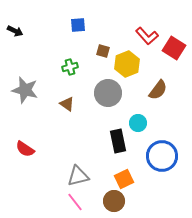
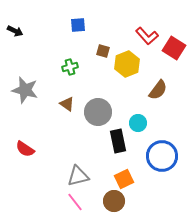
gray circle: moved 10 px left, 19 px down
